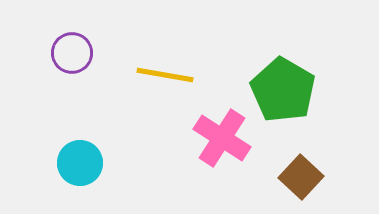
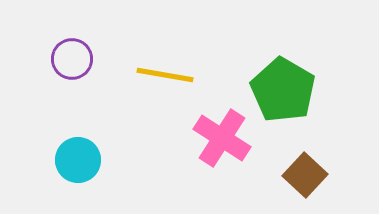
purple circle: moved 6 px down
cyan circle: moved 2 px left, 3 px up
brown square: moved 4 px right, 2 px up
